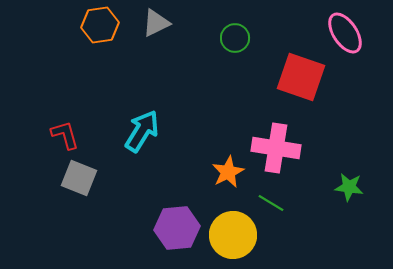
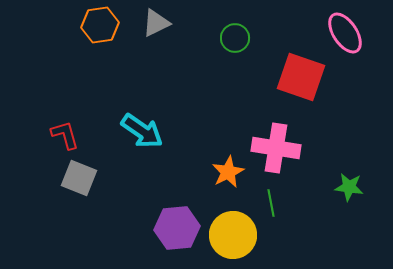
cyan arrow: rotated 93 degrees clockwise
green line: rotated 48 degrees clockwise
